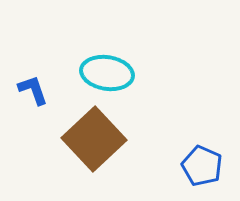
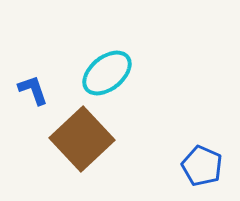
cyan ellipse: rotated 48 degrees counterclockwise
brown square: moved 12 px left
